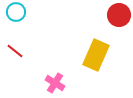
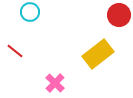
cyan circle: moved 14 px right
yellow rectangle: moved 2 px right, 1 px up; rotated 28 degrees clockwise
pink cross: rotated 12 degrees clockwise
